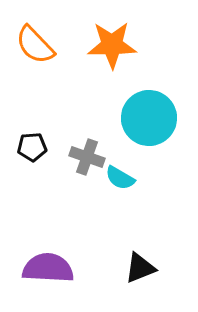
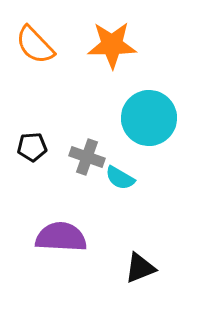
purple semicircle: moved 13 px right, 31 px up
